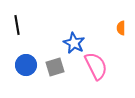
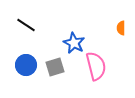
black line: moved 9 px right; rotated 48 degrees counterclockwise
pink semicircle: rotated 12 degrees clockwise
